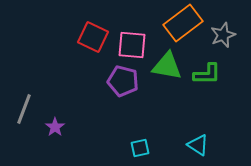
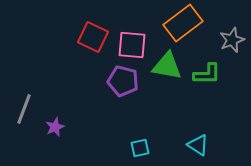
gray star: moved 9 px right, 5 px down
purple star: rotated 12 degrees clockwise
